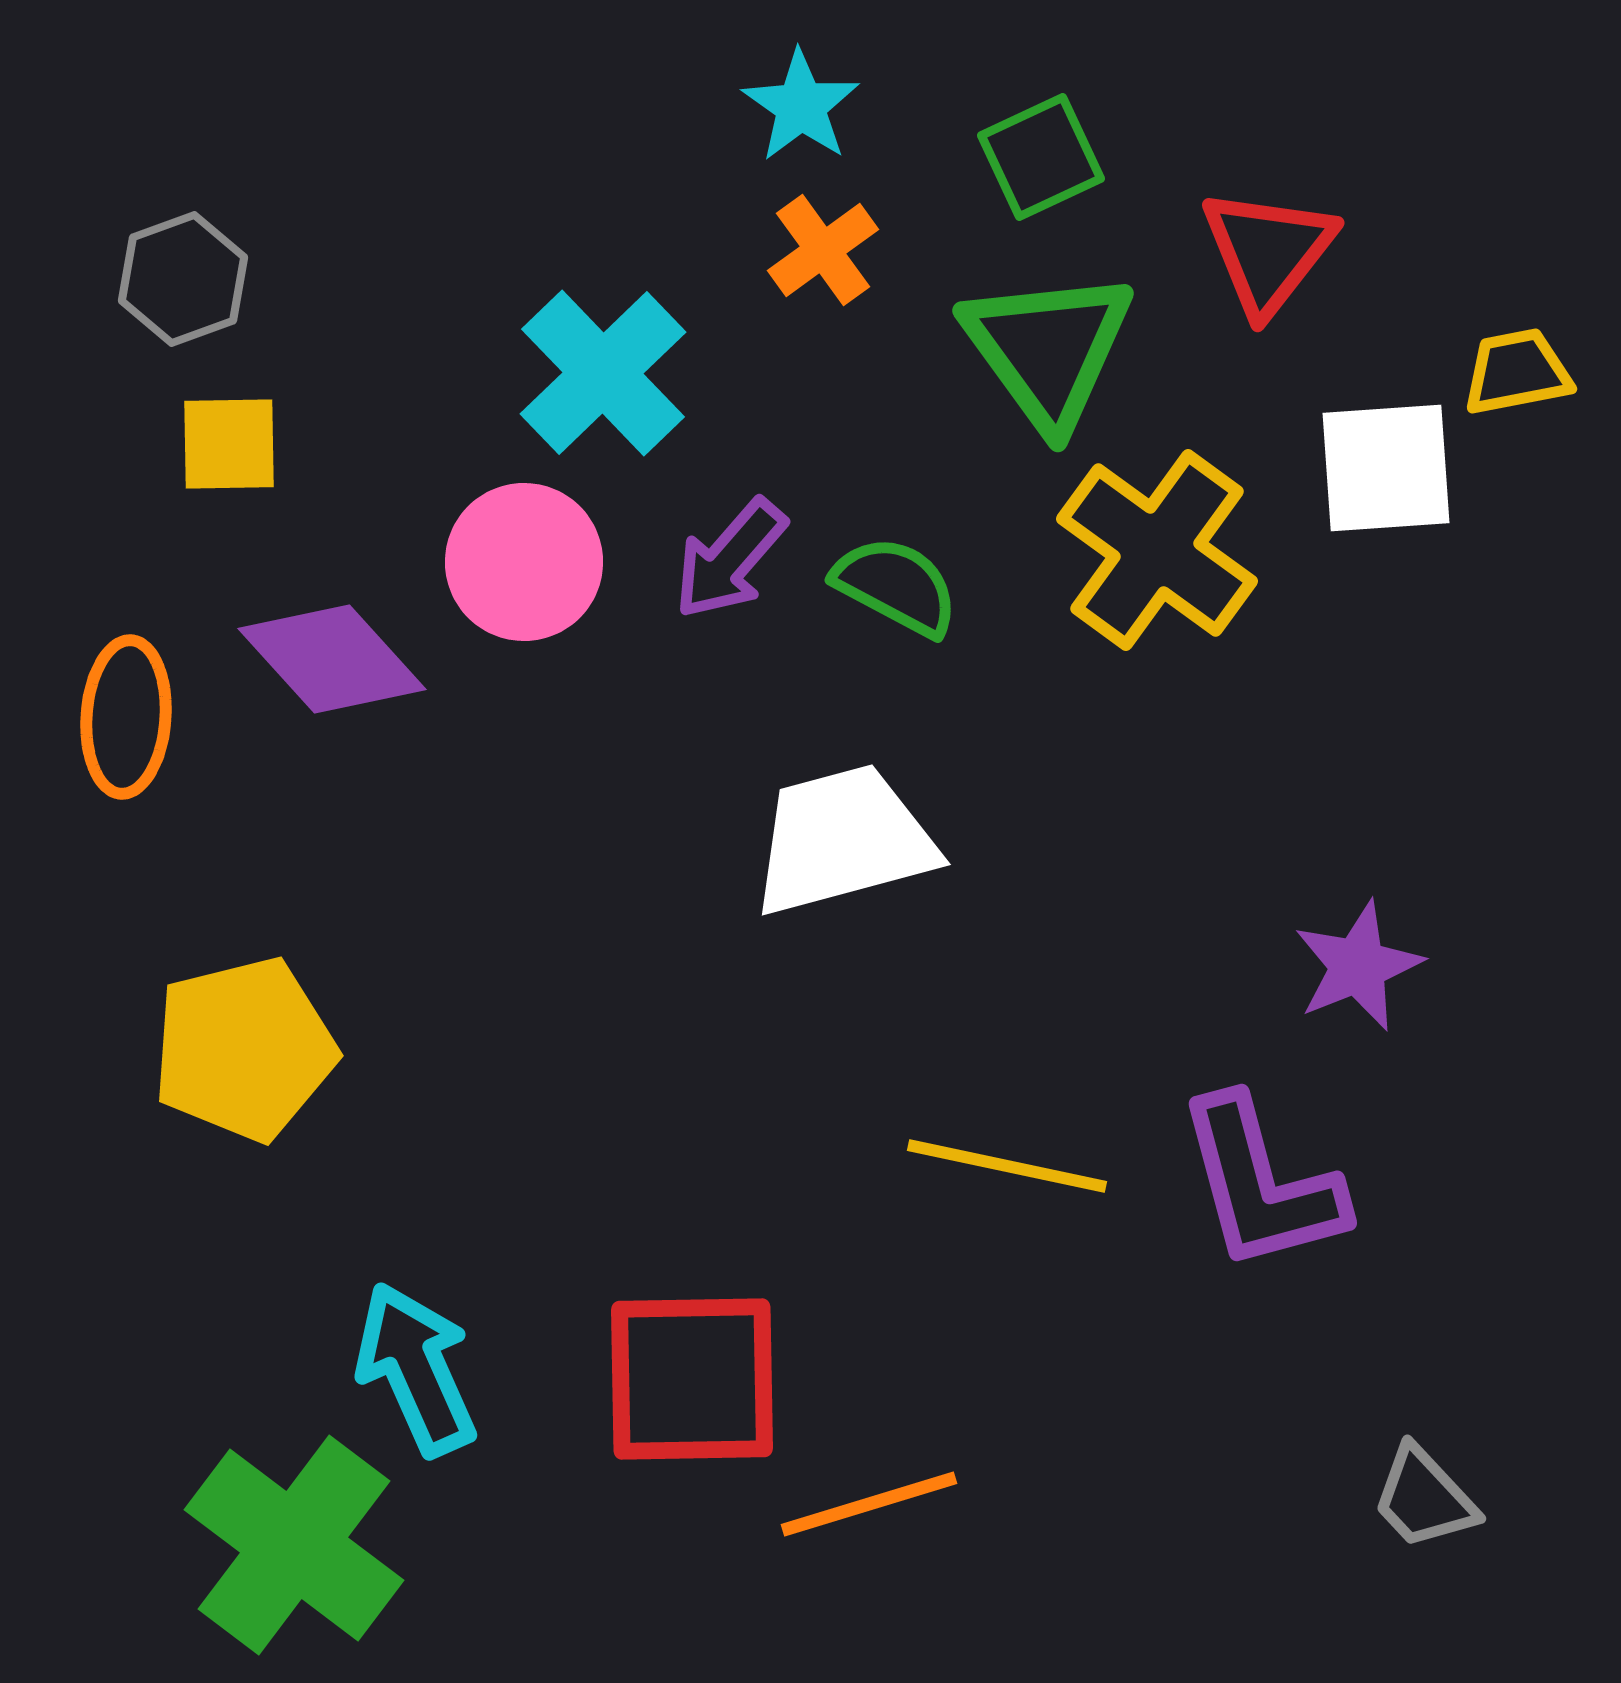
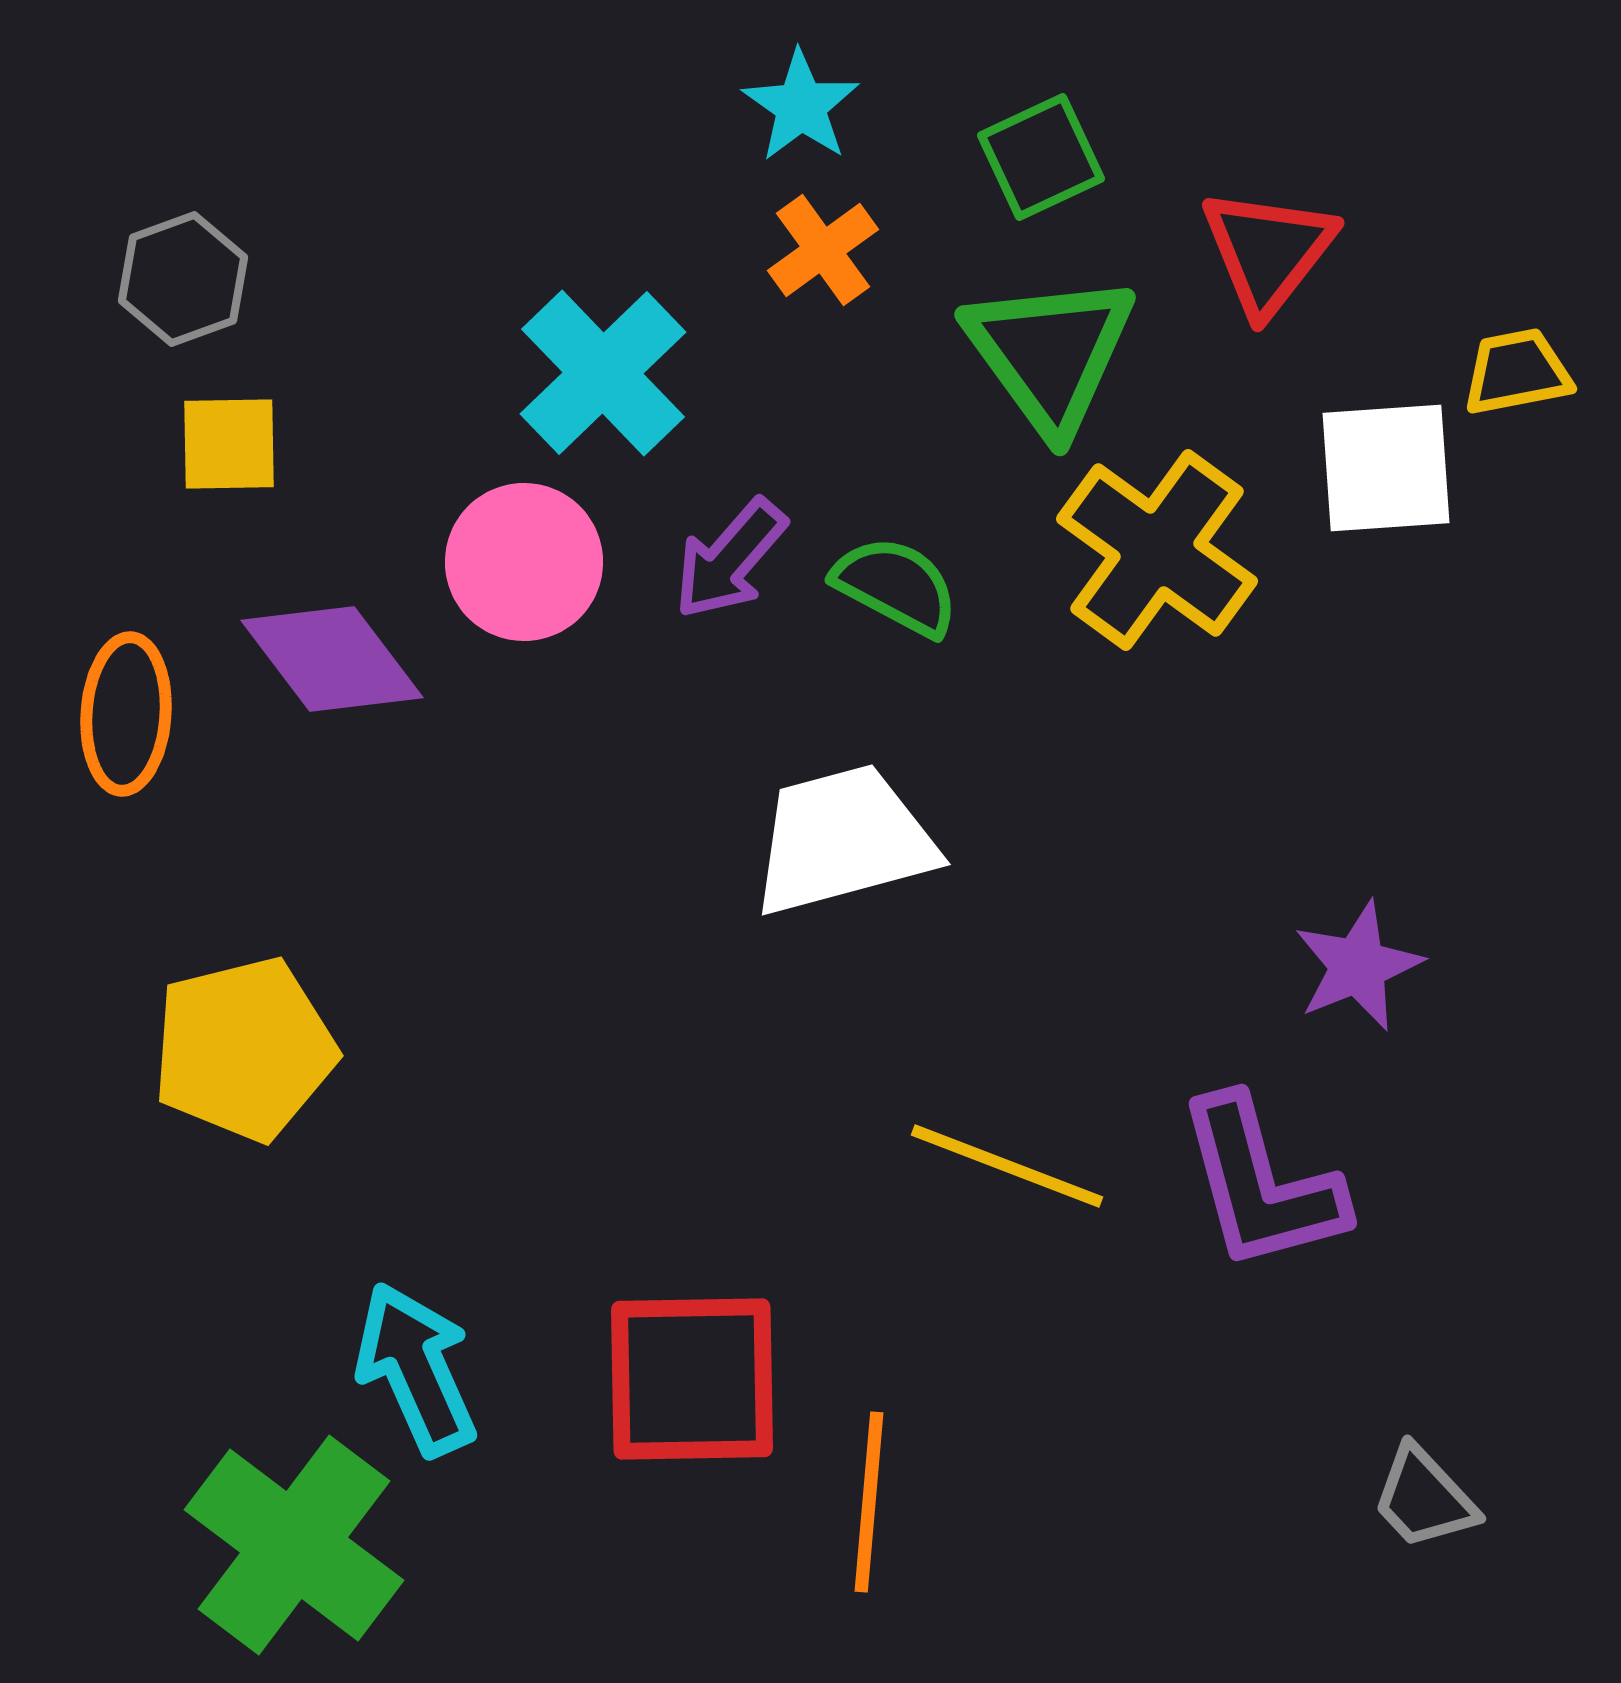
green triangle: moved 2 px right, 4 px down
purple diamond: rotated 5 degrees clockwise
orange ellipse: moved 3 px up
yellow line: rotated 9 degrees clockwise
orange line: moved 2 px up; rotated 68 degrees counterclockwise
